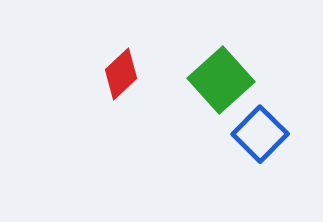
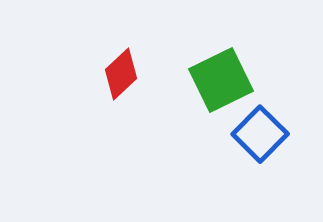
green square: rotated 16 degrees clockwise
